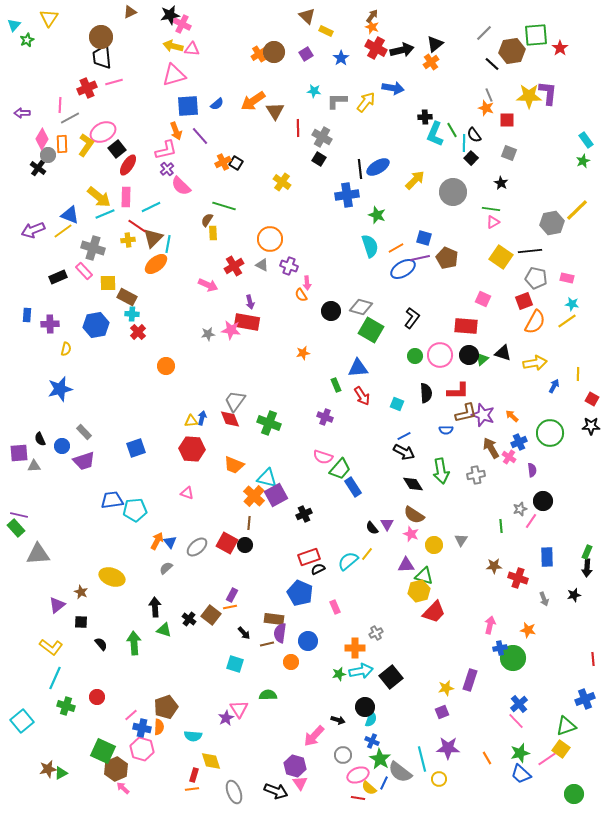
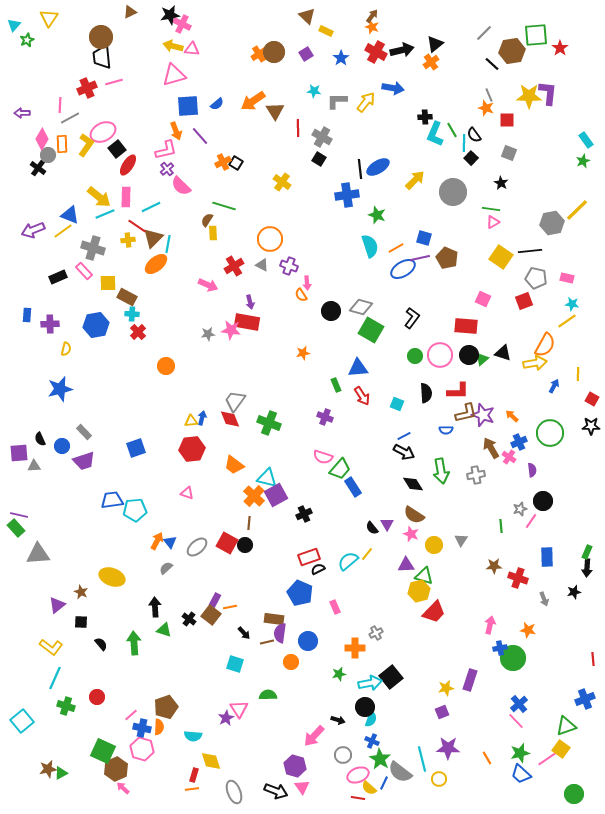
red cross at (376, 48): moved 4 px down
orange semicircle at (535, 322): moved 10 px right, 23 px down
red hexagon at (192, 449): rotated 10 degrees counterclockwise
orange trapezoid at (234, 465): rotated 15 degrees clockwise
purple rectangle at (232, 595): moved 17 px left, 5 px down
black star at (574, 595): moved 3 px up
brown line at (267, 644): moved 2 px up
cyan arrow at (361, 671): moved 9 px right, 12 px down
pink triangle at (300, 783): moved 2 px right, 4 px down
